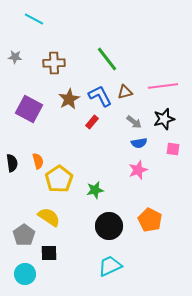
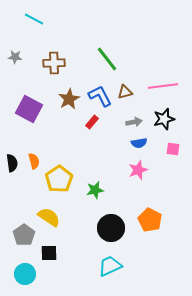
gray arrow: rotated 49 degrees counterclockwise
orange semicircle: moved 4 px left
black circle: moved 2 px right, 2 px down
